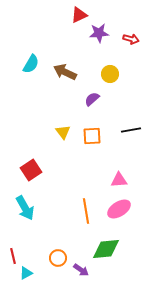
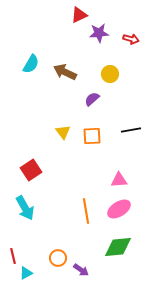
green diamond: moved 12 px right, 2 px up
